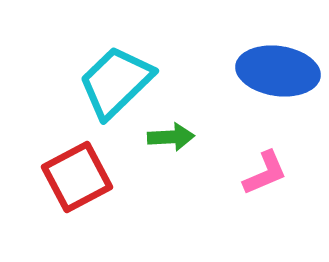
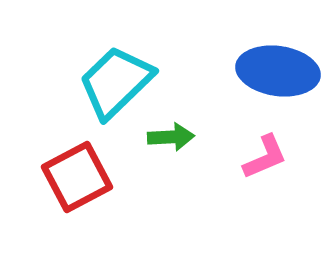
pink L-shape: moved 16 px up
